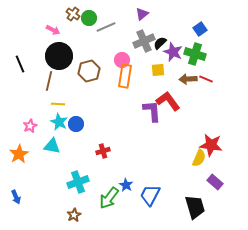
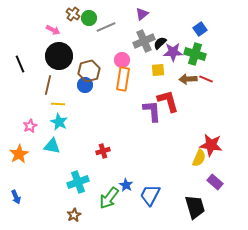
purple star: rotated 24 degrees counterclockwise
orange rectangle: moved 2 px left, 3 px down
brown line: moved 1 px left, 4 px down
red L-shape: rotated 20 degrees clockwise
blue circle: moved 9 px right, 39 px up
